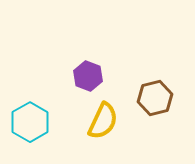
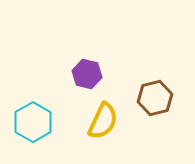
purple hexagon: moved 1 px left, 2 px up; rotated 8 degrees counterclockwise
cyan hexagon: moved 3 px right
